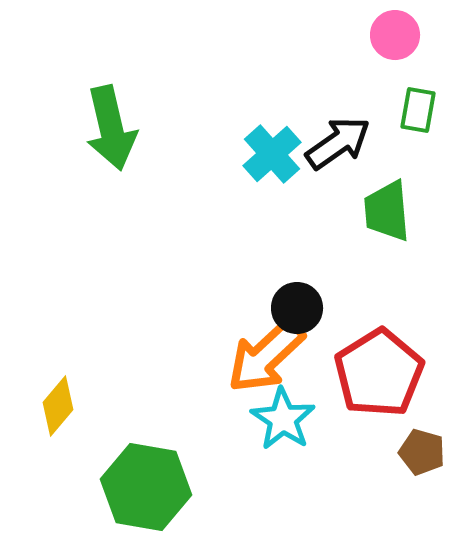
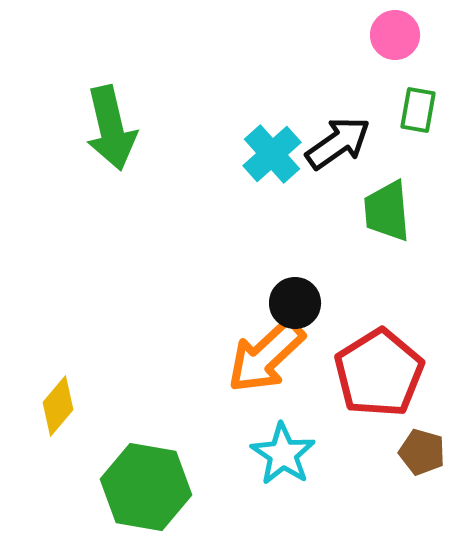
black circle: moved 2 px left, 5 px up
cyan star: moved 35 px down
